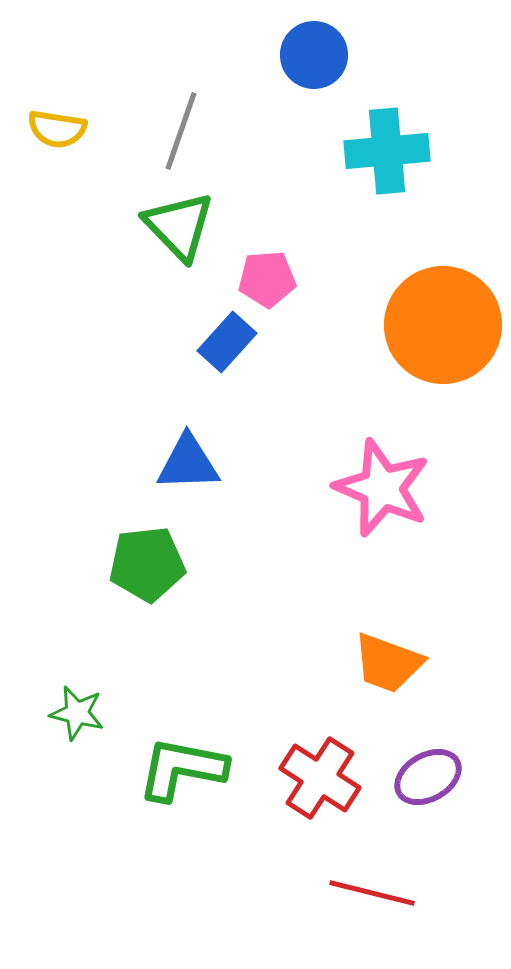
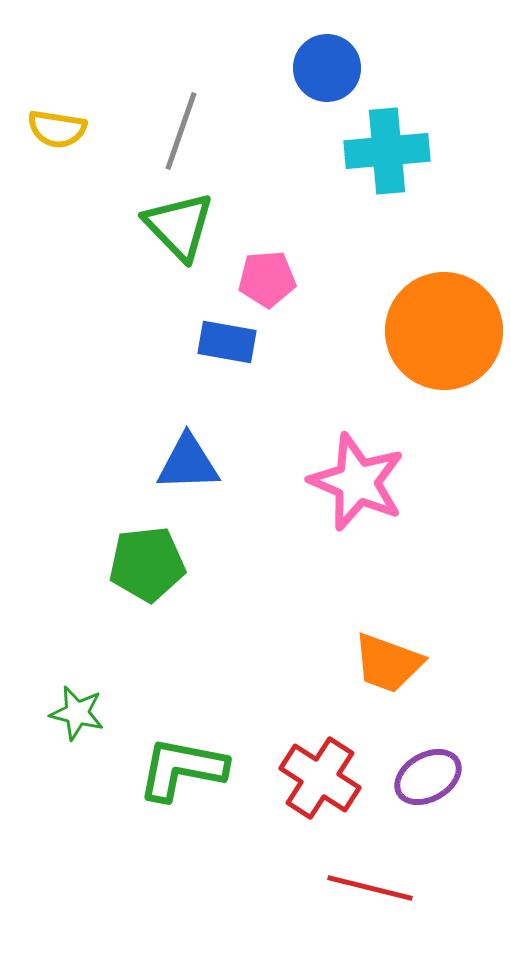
blue circle: moved 13 px right, 13 px down
orange circle: moved 1 px right, 6 px down
blue rectangle: rotated 58 degrees clockwise
pink star: moved 25 px left, 6 px up
red line: moved 2 px left, 5 px up
